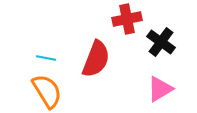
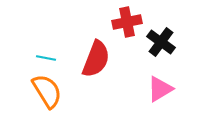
red cross: moved 3 px down
